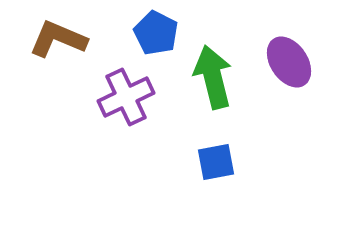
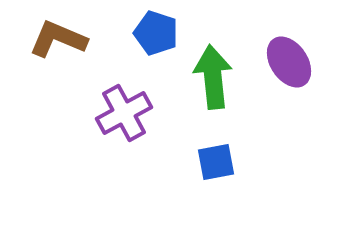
blue pentagon: rotated 9 degrees counterclockwise
green arrow: rotated 8 degrees clockwise
purple cross: moved 2 px left, 16 px down; rotated 4 degrees counterclockwise
